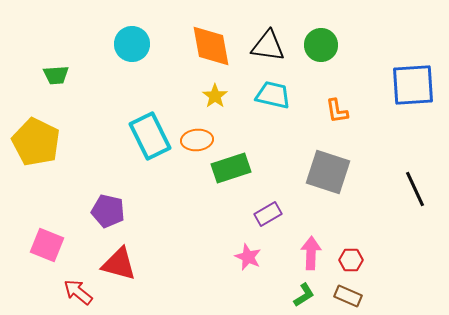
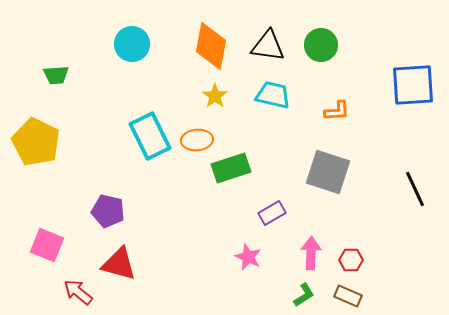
orange diamond: rotated 21 degrees clockwise
orange L-shape: rotated 84 degrees counterclockwise
purple rectangle: moved 4 px right, 1 px up
